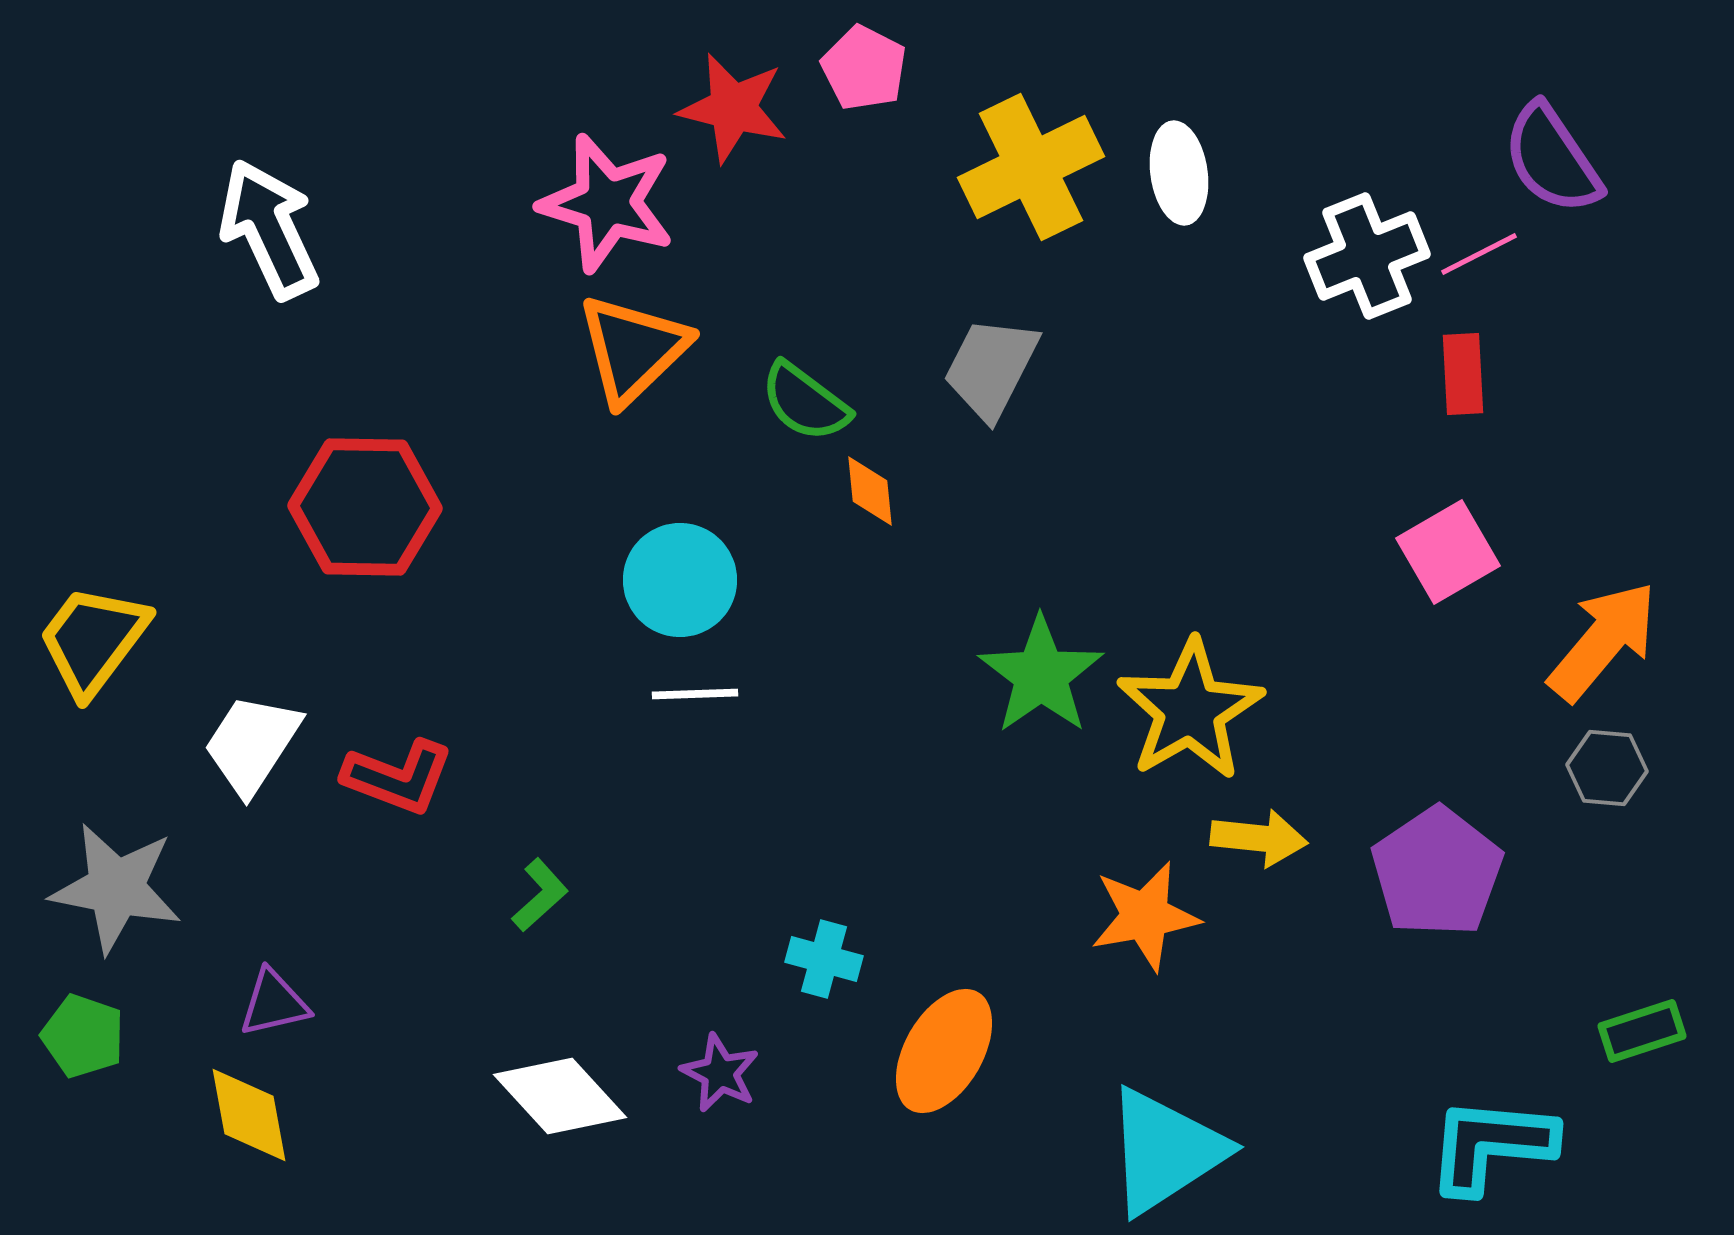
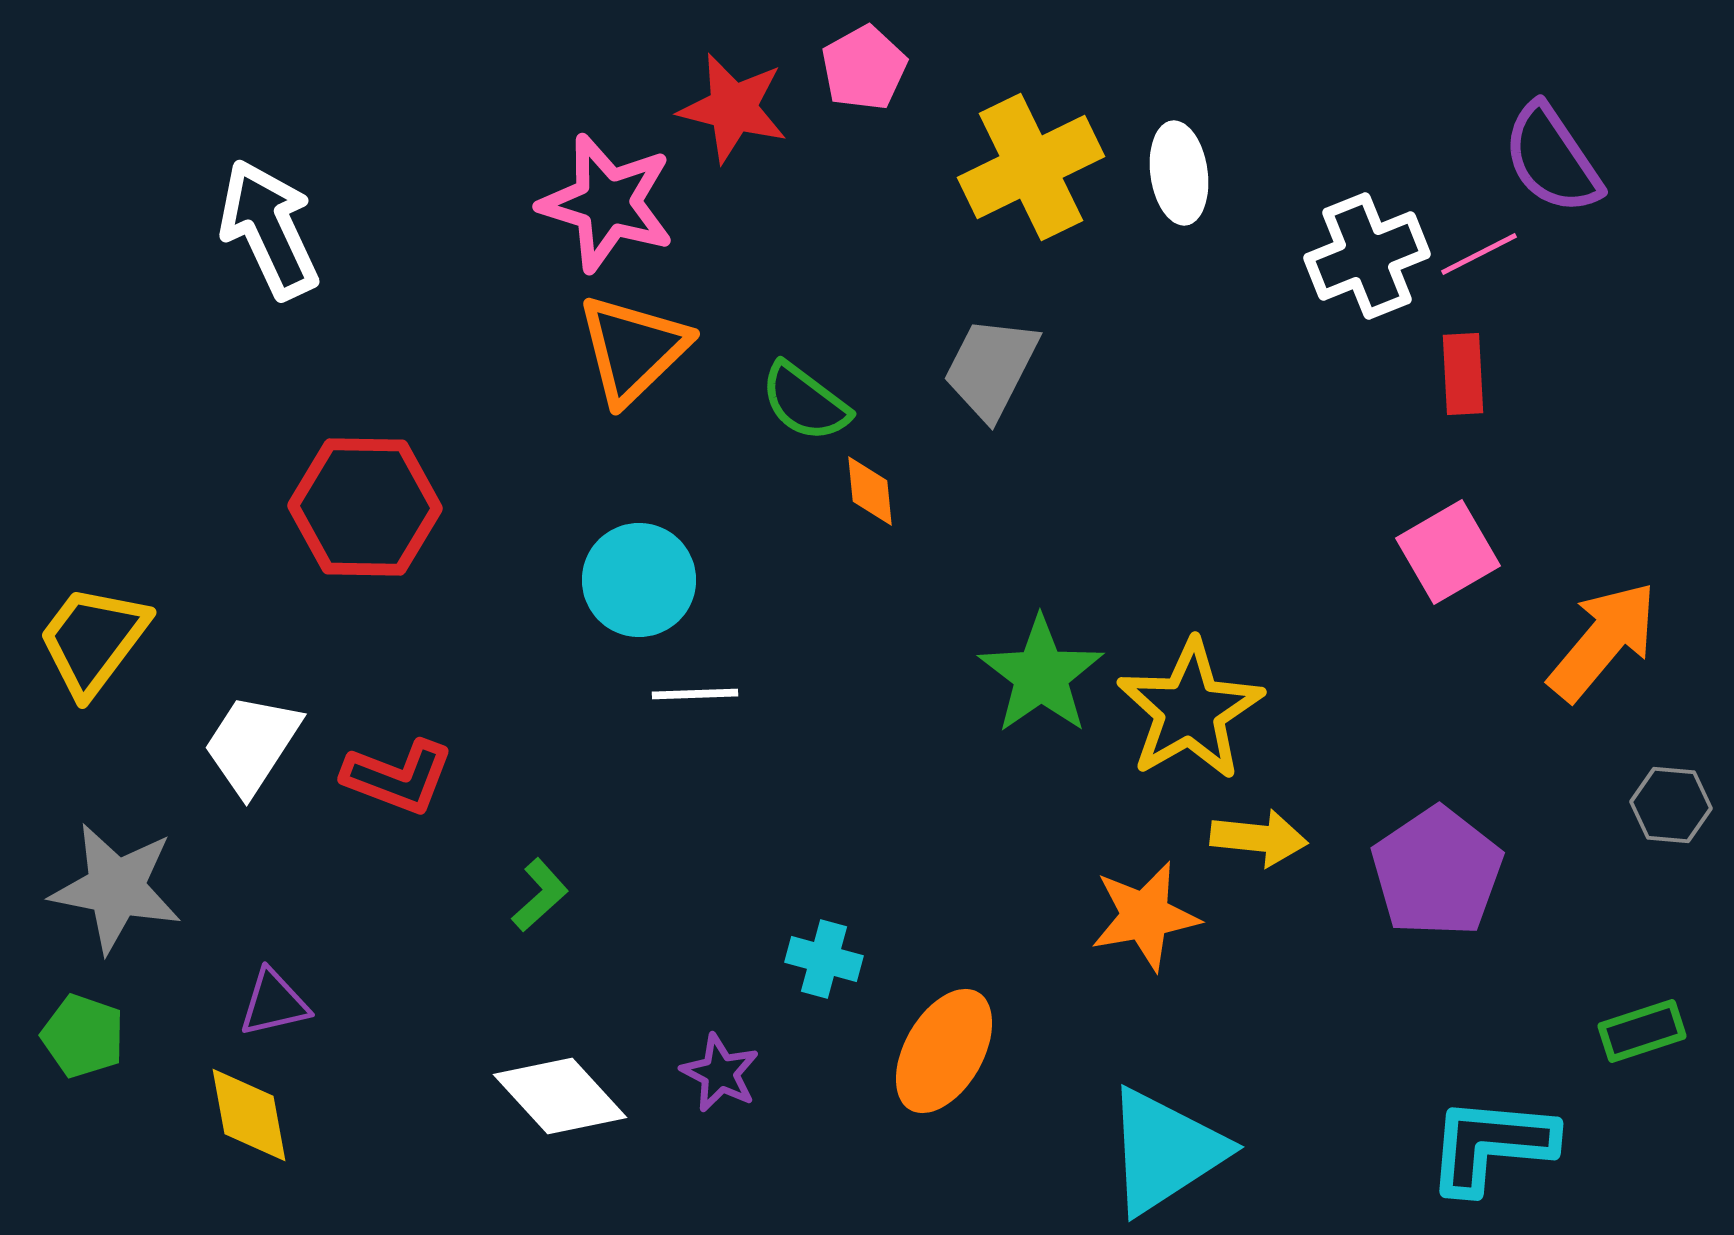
pink pentagon: rotated 16 degrees clockwise
cyan circle: moved 41 px left
gray hexagon: moved 64 px right, 37 px down
